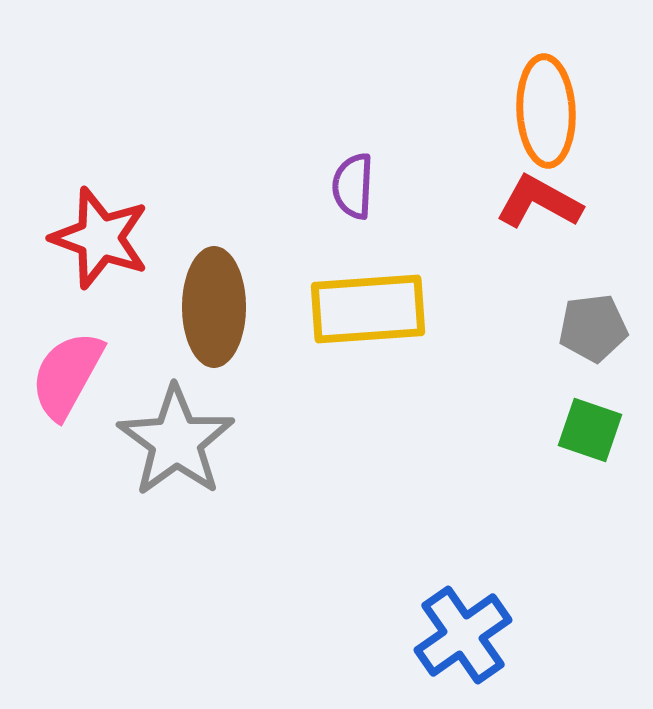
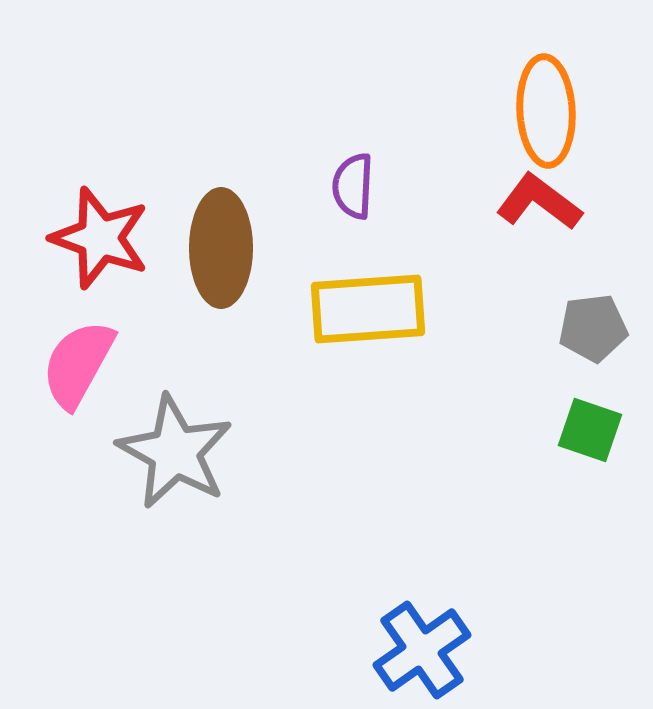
red L-shape: rotated 8 degrees clockwise
brown ellipse: moved 7 px right, 59 px up
pink semicircle: moved 11 px right, 11 px up
gray star: moved 1 px left, 11 px down; rotated 7 degrees counterclockwise
blue cross: moved 41 px left, 15 px down
